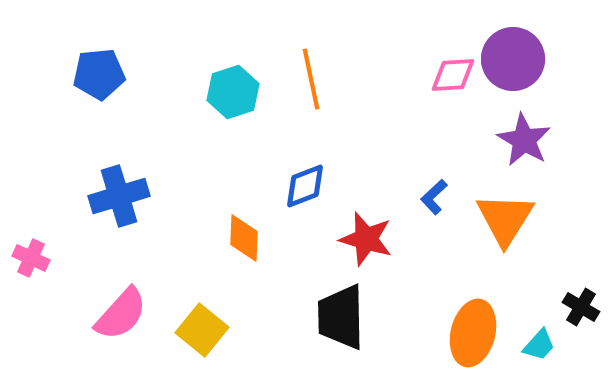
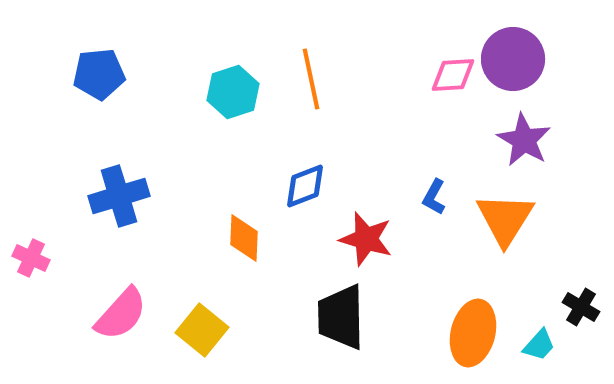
blue L-shape: rotated 18 degrees counterclockwise
